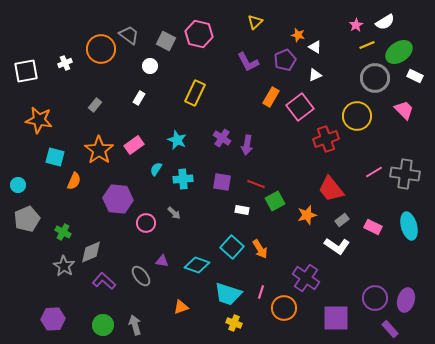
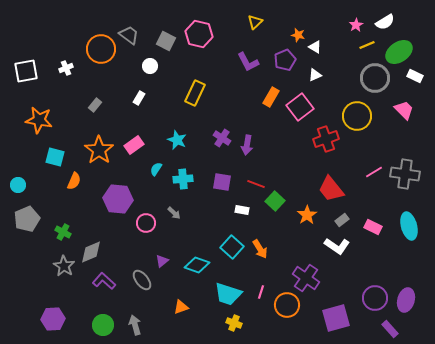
white cross at (65, 63): moved 1 px right, 5 px down
green square at (275, 201): rotated 18 degrees counterclockwise
orange star at (307, 215): rotated 18 degrees counterclockwise
purple triangle at (162, 261): rotated 48 degrees counterclockwise
gray ellipse at (141, 276): moved 1 px right, 4 px down
orange circle at (284, 308): moved 3 px right, 3 px up
purple square at (336, 318): rotated 16 degrees counterclockwise
